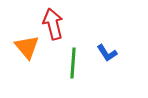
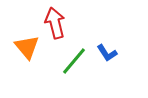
red arrow: moved 2 px right, 1 px up
green line: moved 1 px right, 2 px up; rotated 36 degrees clockwise
